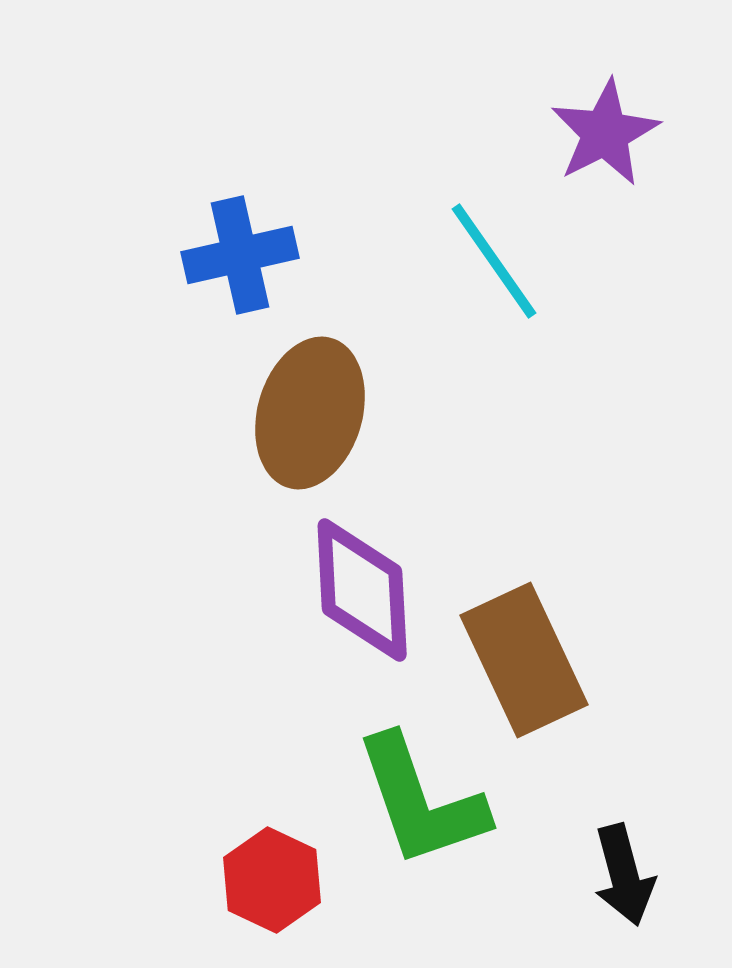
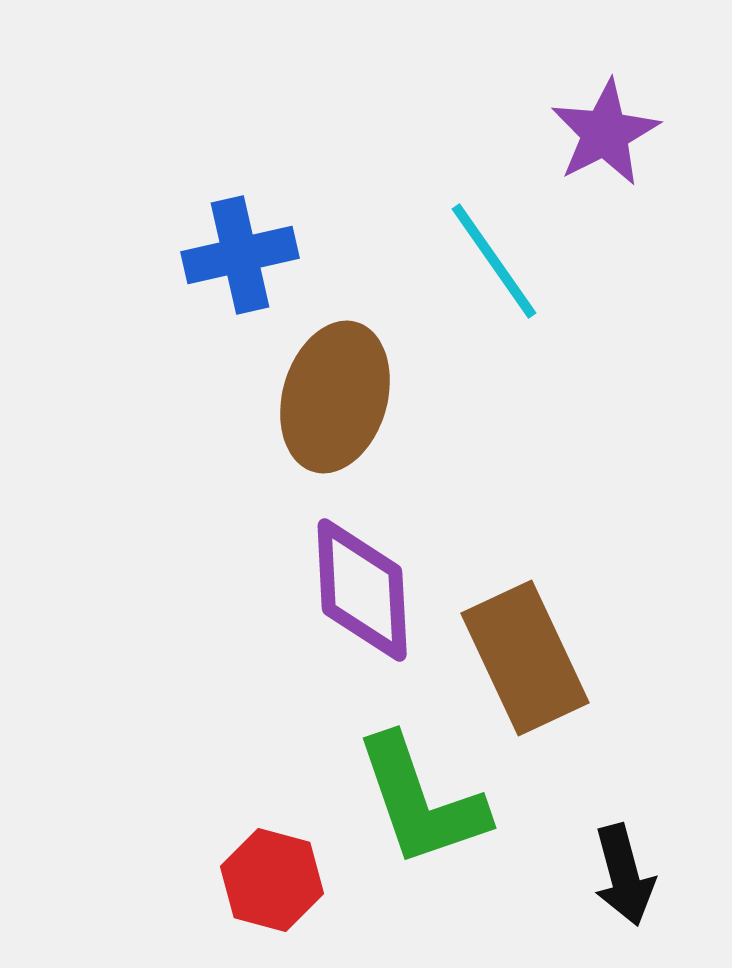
brown ellipse: moved 25 px right, 16 px up
brown rectangle: moved 1 px right, 2 px up
red hexagon: rotated 10 degrees counterclockwise
